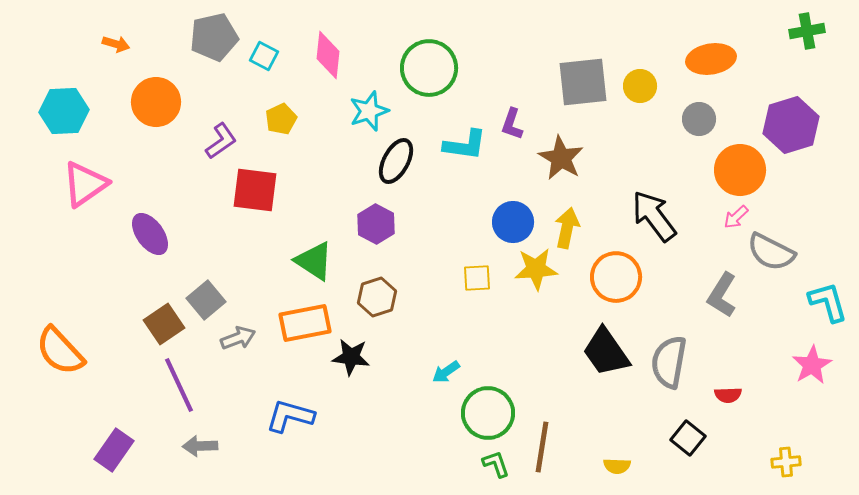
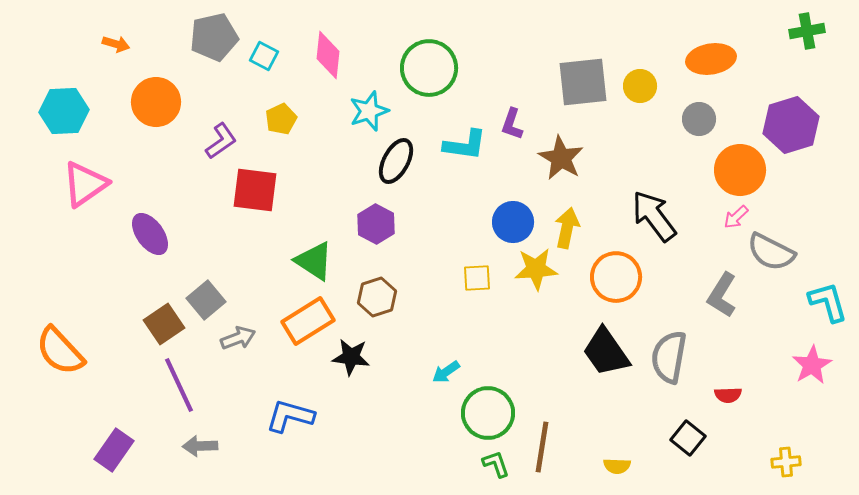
orange rectangle at (305, 323): moved 3 px right, 2 px up; rotated 21 degrees counterclockwise
gray semicircle at (669, 362): moved 5 px up
